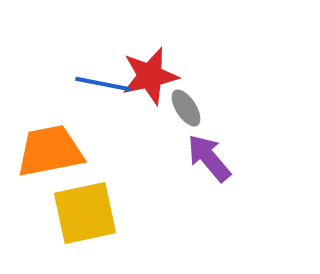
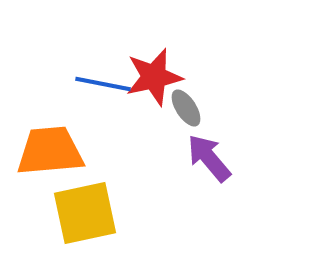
red star: moved 4 px right, 1 px down
orange trapezoid: rotated 6 degrees clockwise
